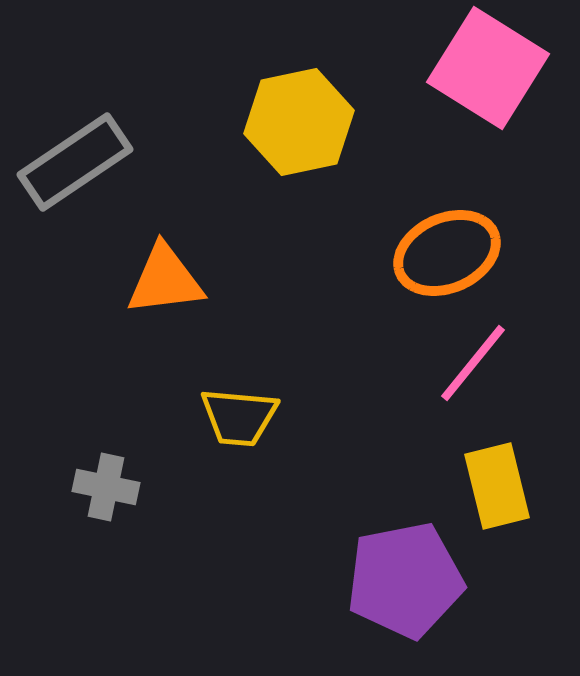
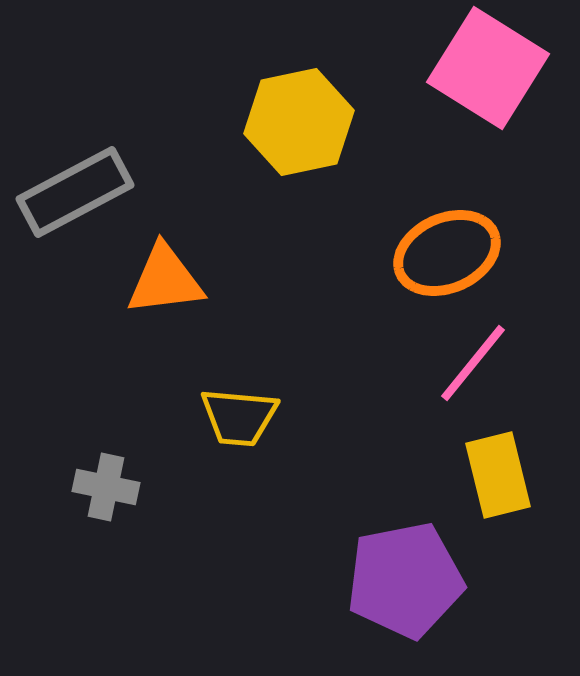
gray rectangle: moved 30 px down; rotated 6 degrees clockwise
yellow rectangle: moved 1 px right, 11 px up
